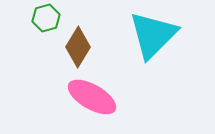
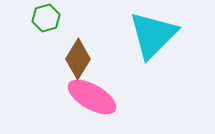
brown diamond: moved 12 px down
